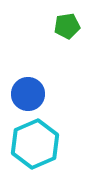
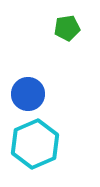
green pentagon: moved 2 px down
